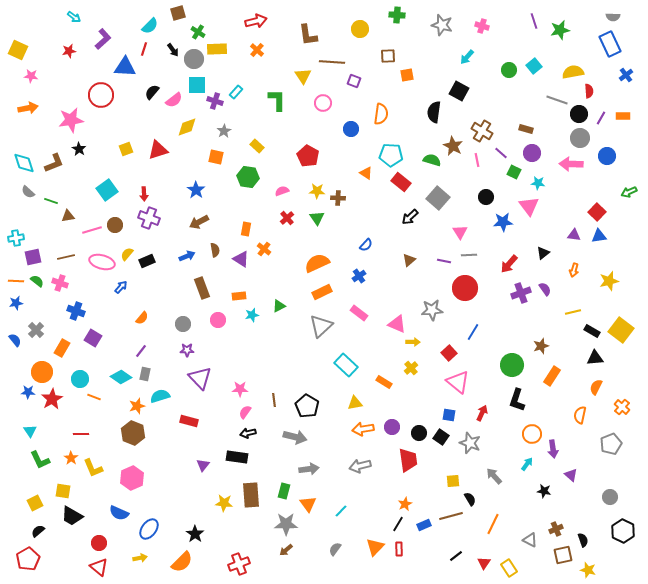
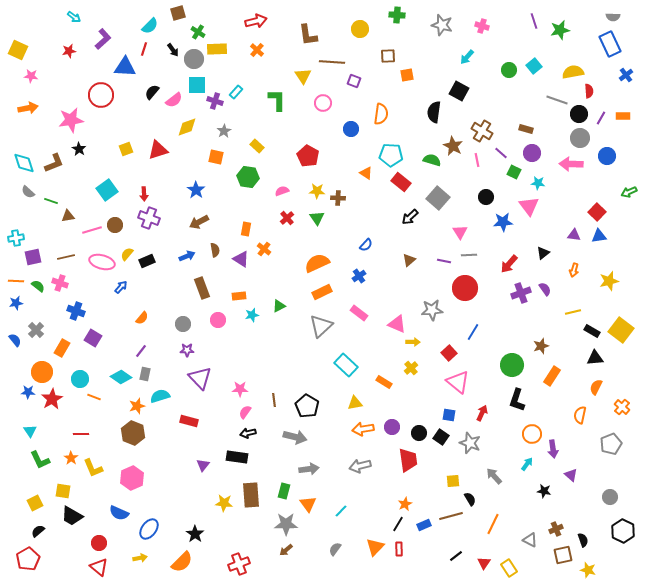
green semicircle at (37, 281): moved 1 px right, 5 px down
